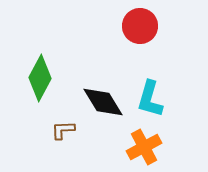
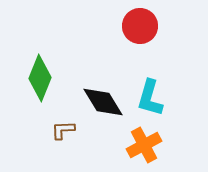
green diamond: rotated 6 degrees counterclockwise
cyan L-shape: moved 1 px up
orange cross: moved 2 px up
